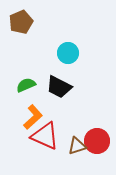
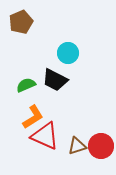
black trapezoid: moved 4 px left, 7 px up
orange L-shape: rotated 10 degrees clockwise
red circle: moved 4 px right, 5 px down
